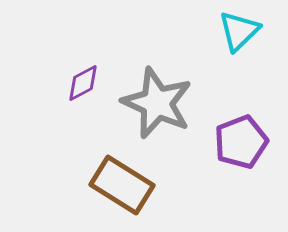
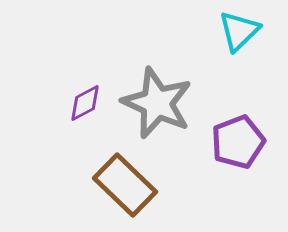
purple diamond: moved 2 px right, 20 px down
purple pentagon: moved 3 px left
brown rectangle: moved 3 px right; rotated 12 degrees clockwise
